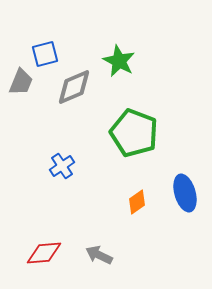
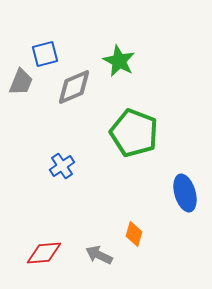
orange diamond: moved 3 px left, 32 px down; rotated 40 degrees counterclockwise
